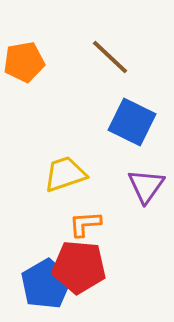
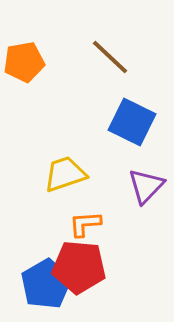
purple triangle: rotated 9 degrees clockwise
